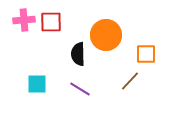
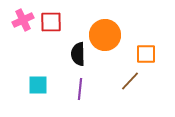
pink cross: moved 1 px left; rotated 20 degrees counterclockwise
orange circle: moved 1 px left
cyan square: moved 1 px right, 1 px down
purple line: rotated 65 degrees clockwise
